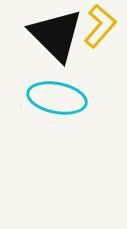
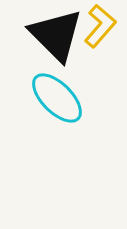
cyan ellipse: rotated 34 degrees clockwise
